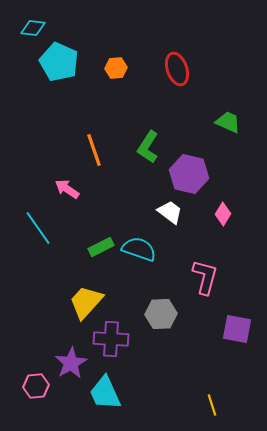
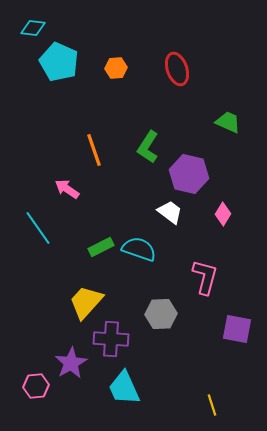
cyan trapezoid: moved 19 px right, 5 px up
